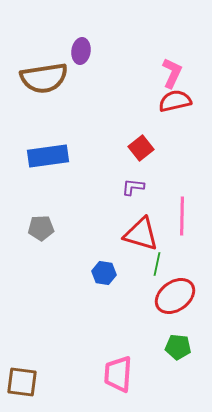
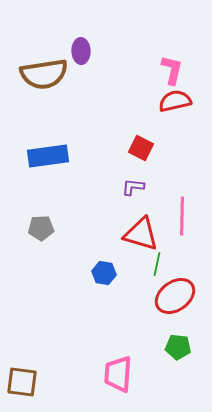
purple ellipse: rotated 10 degrees counterclockwise
pink L-shape: moved 3 px up; rotated 12 degrees counterclockwise
brown semicircle: moved 4 px up
red square: rotated 25 degrees counterclockwise
